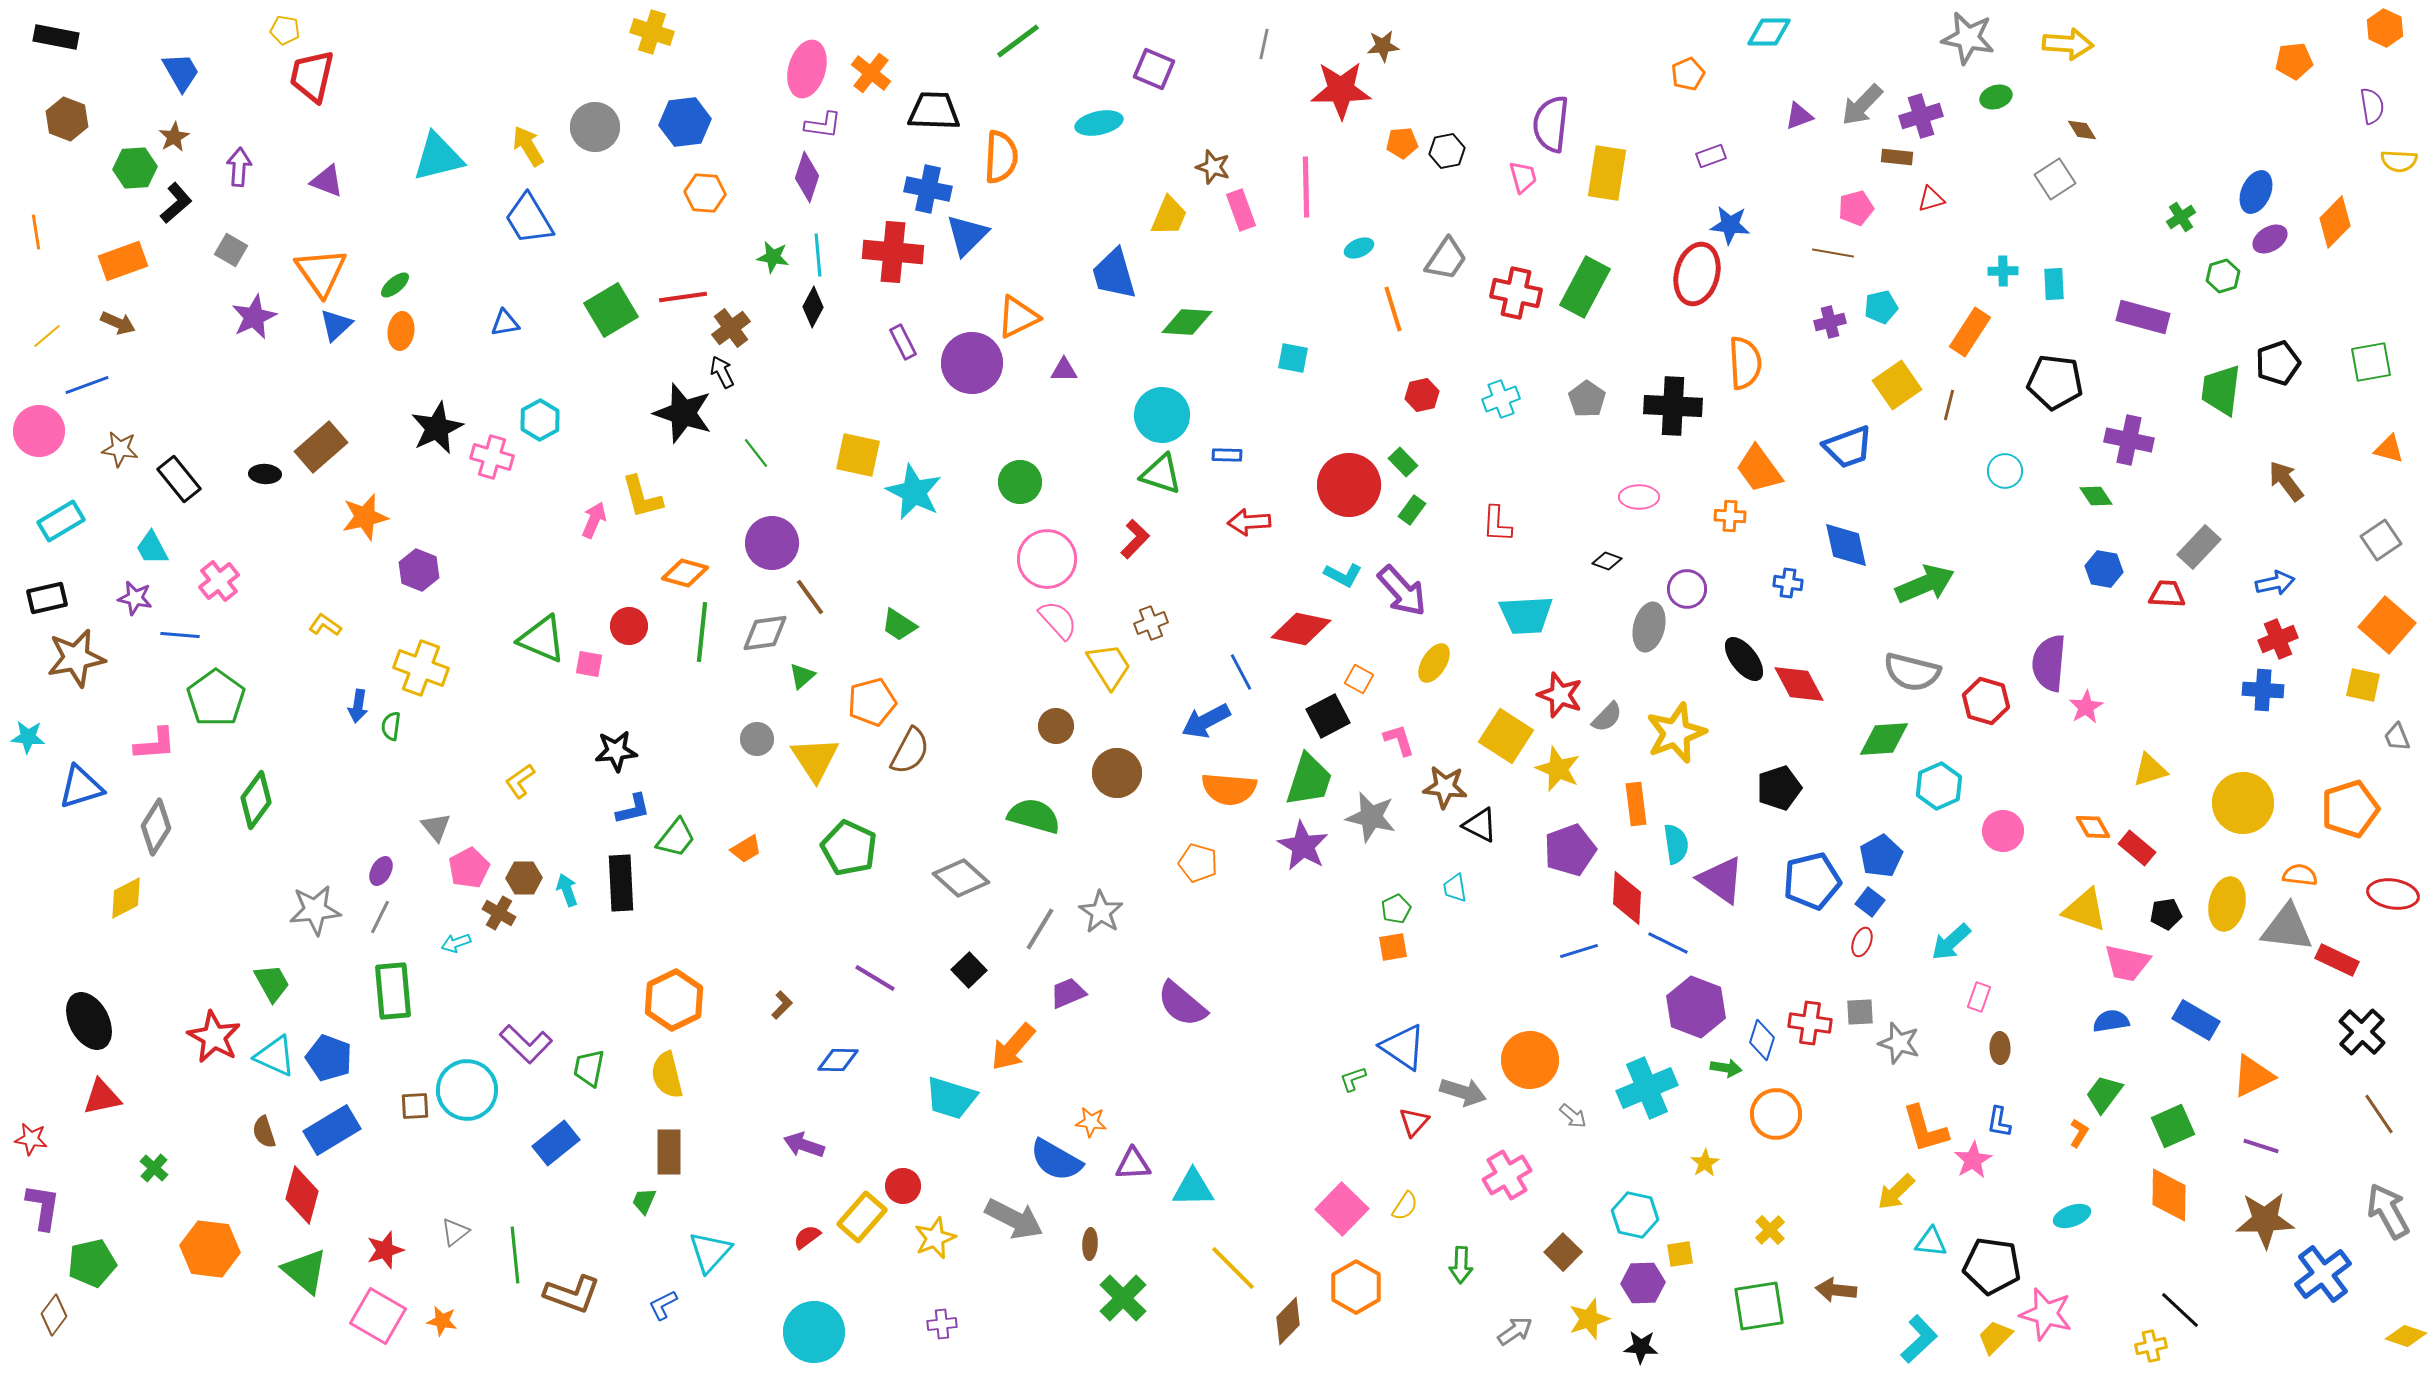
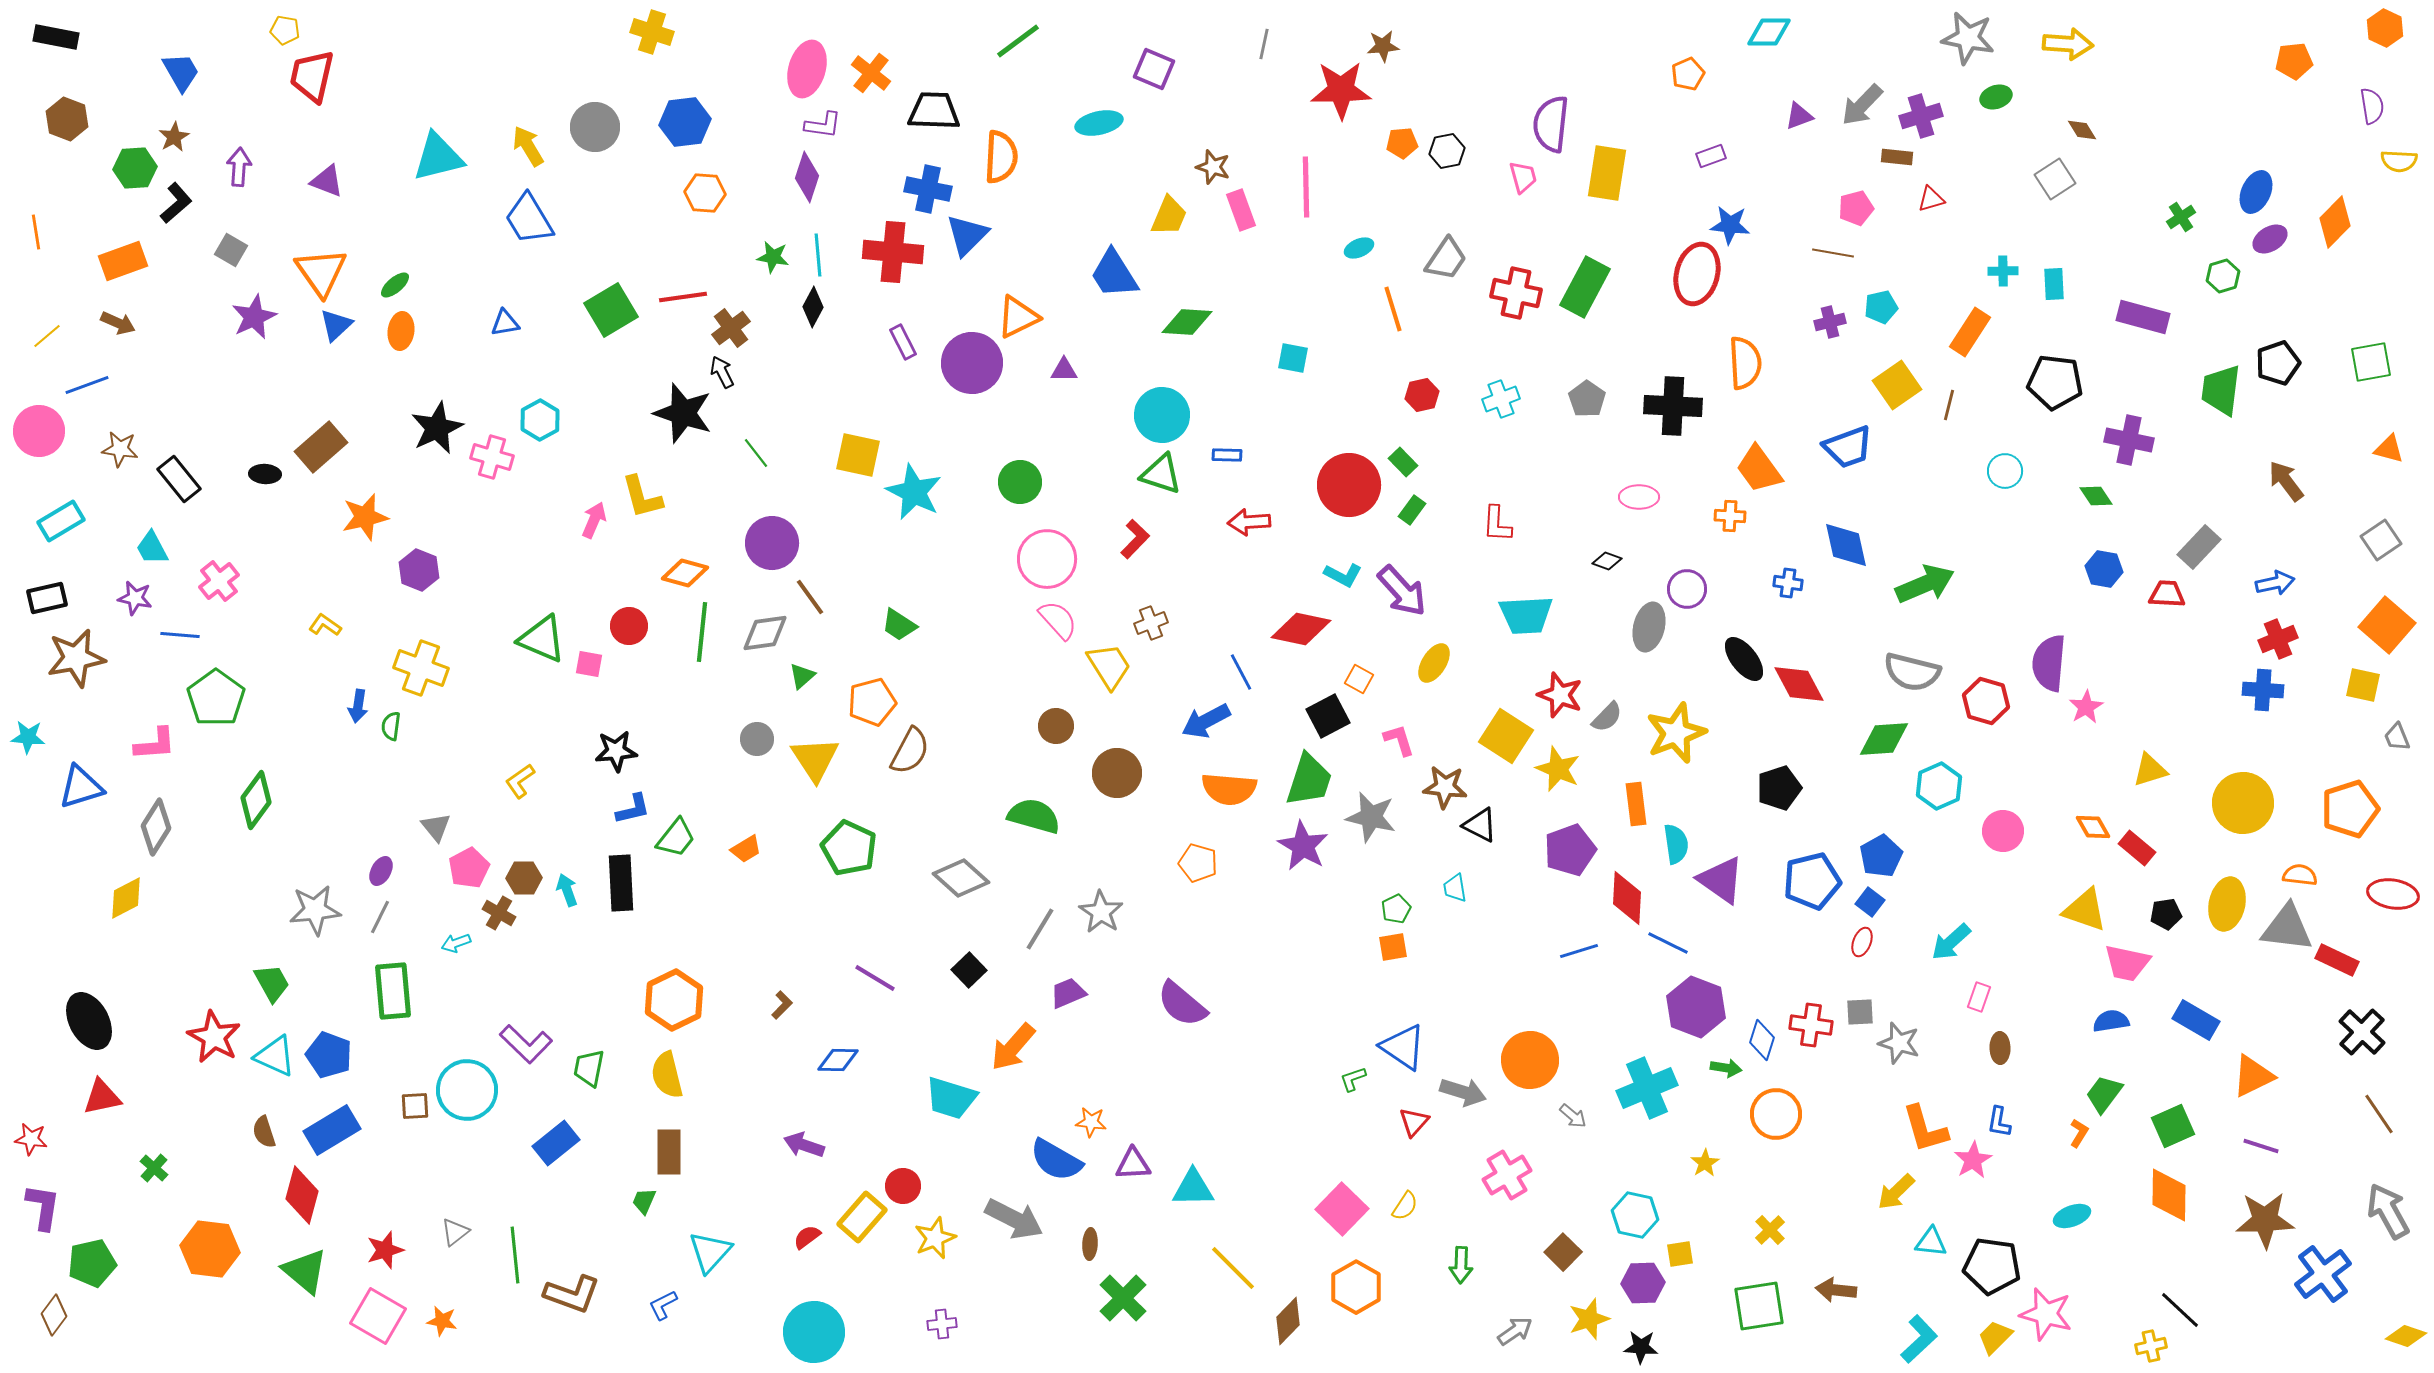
blue trapezoid at (1114, 274): rotated 16 degrees counterclockwise
red cross at (1810, 1023): moved 1 px right, 2 px down
blue pentagon at (329, 1058): moved 3 px up
